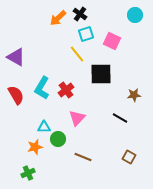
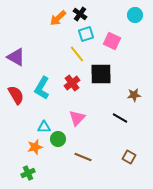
red cross: moved 6 px right, 7 px up
